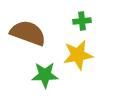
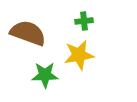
green cross: moved 2 px right
yellow star: moved 1 px right
